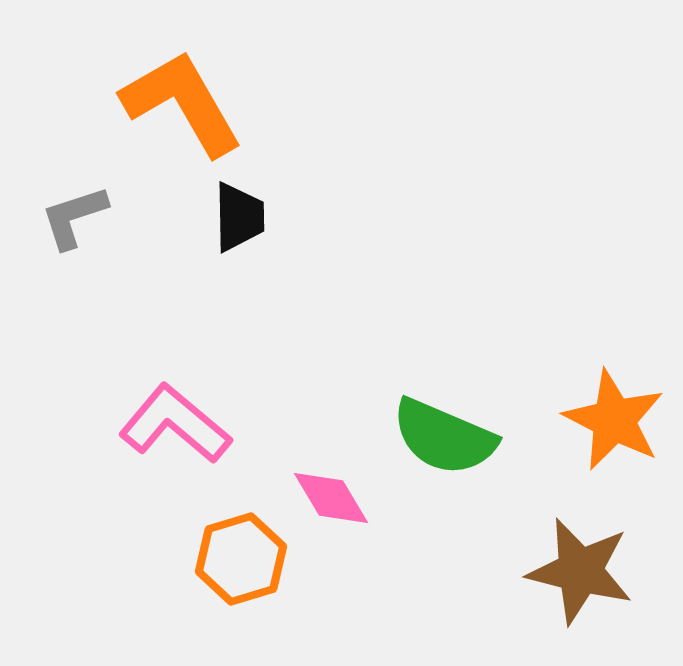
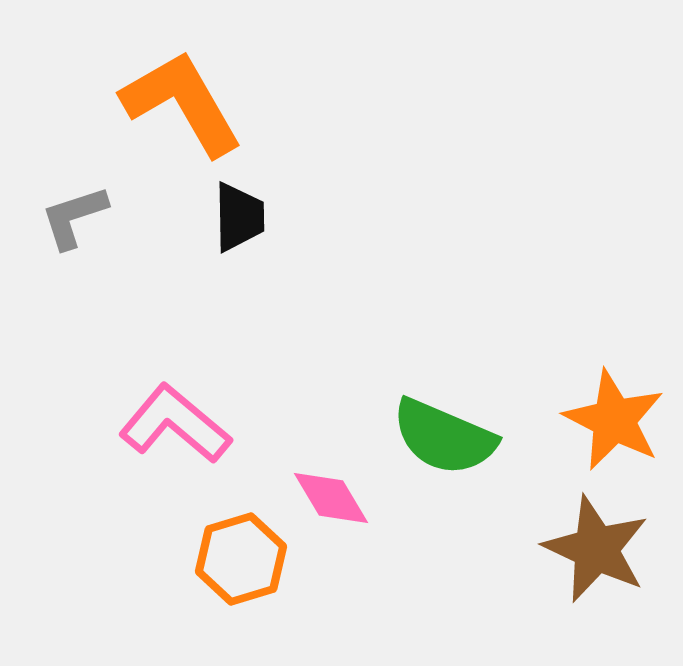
brown star: moved 16 px right, 22 px up; rotated 11 degrees clockwise
